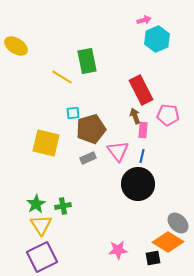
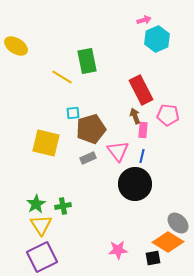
black circle: moved 3 px left
